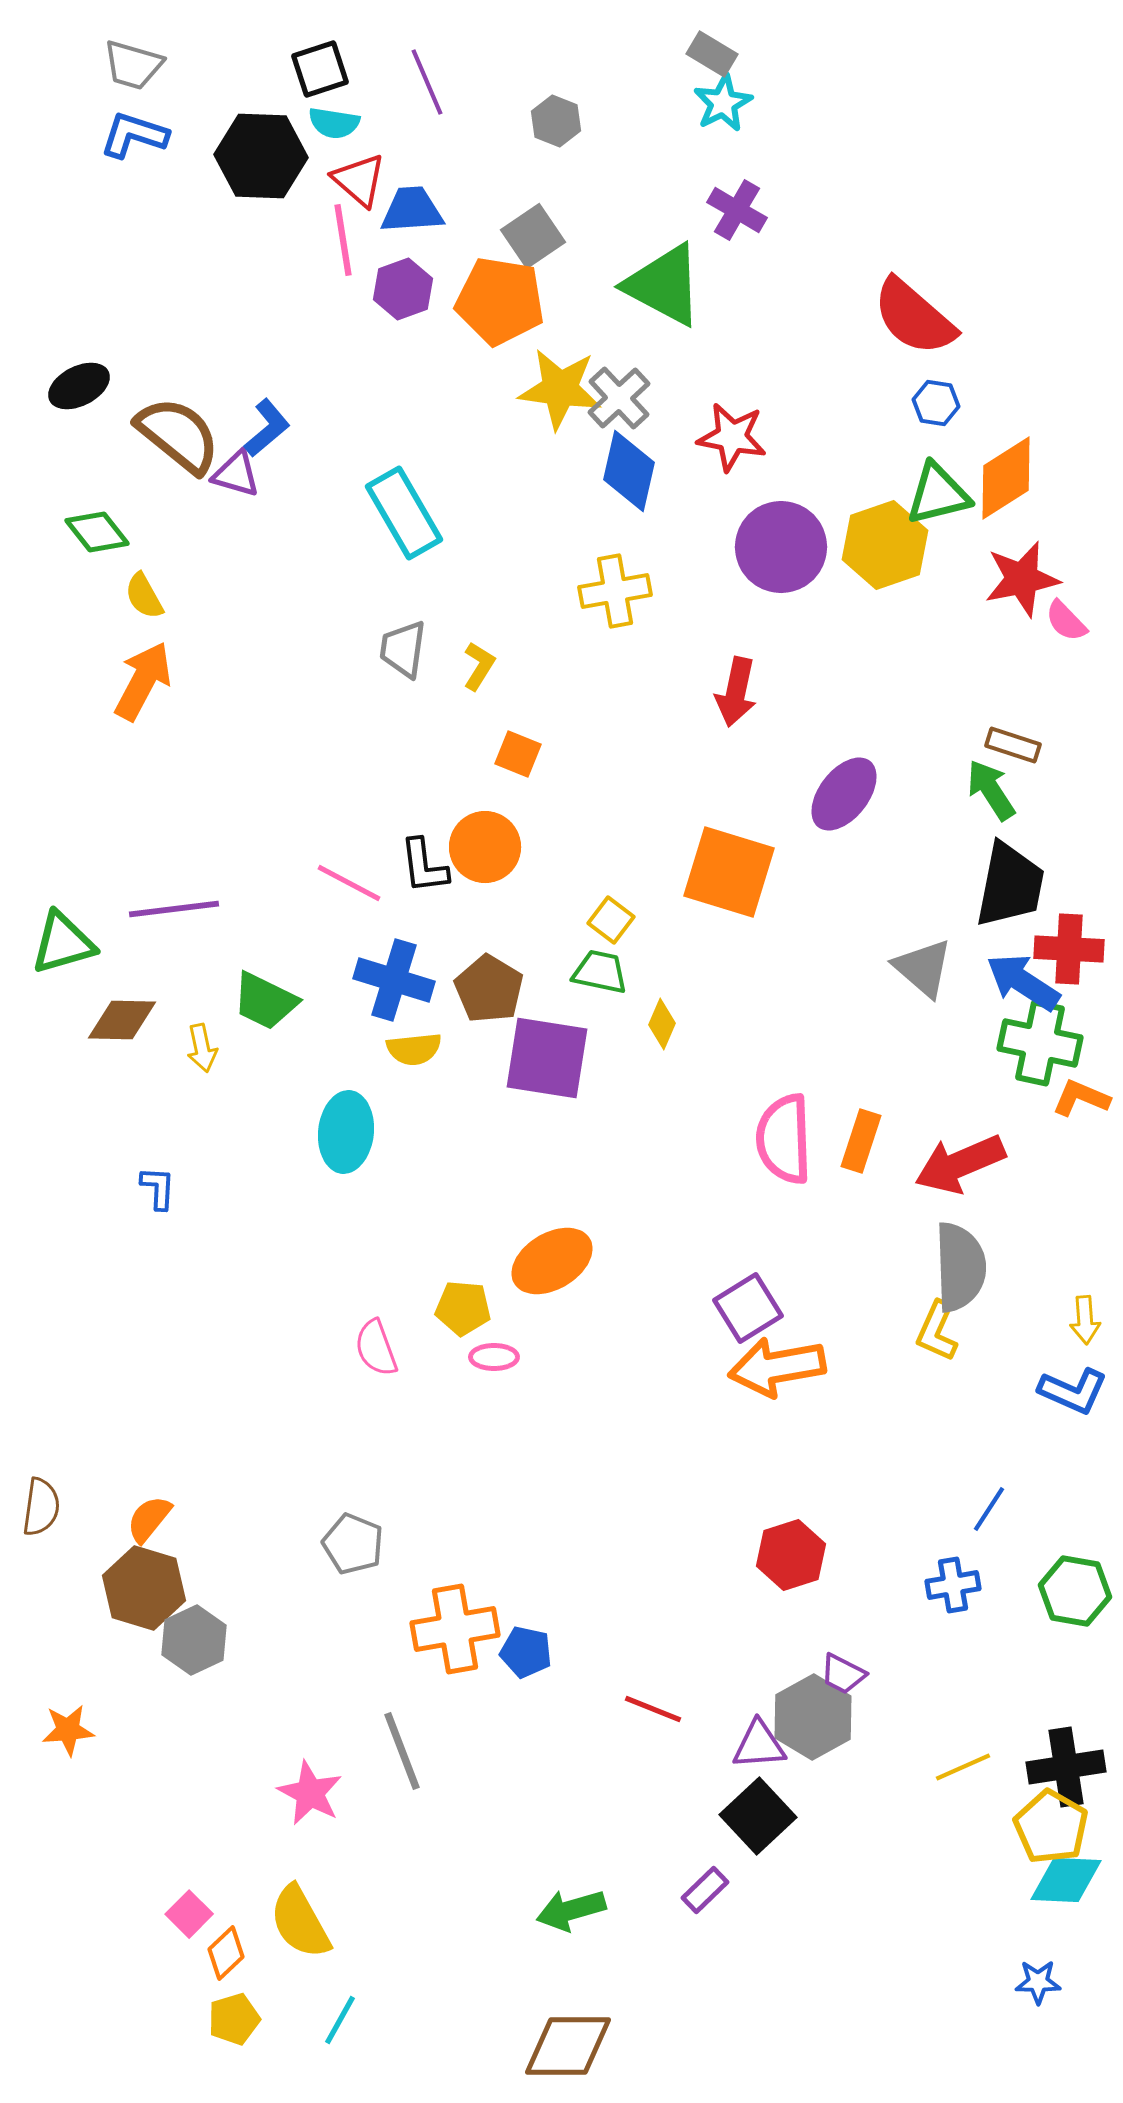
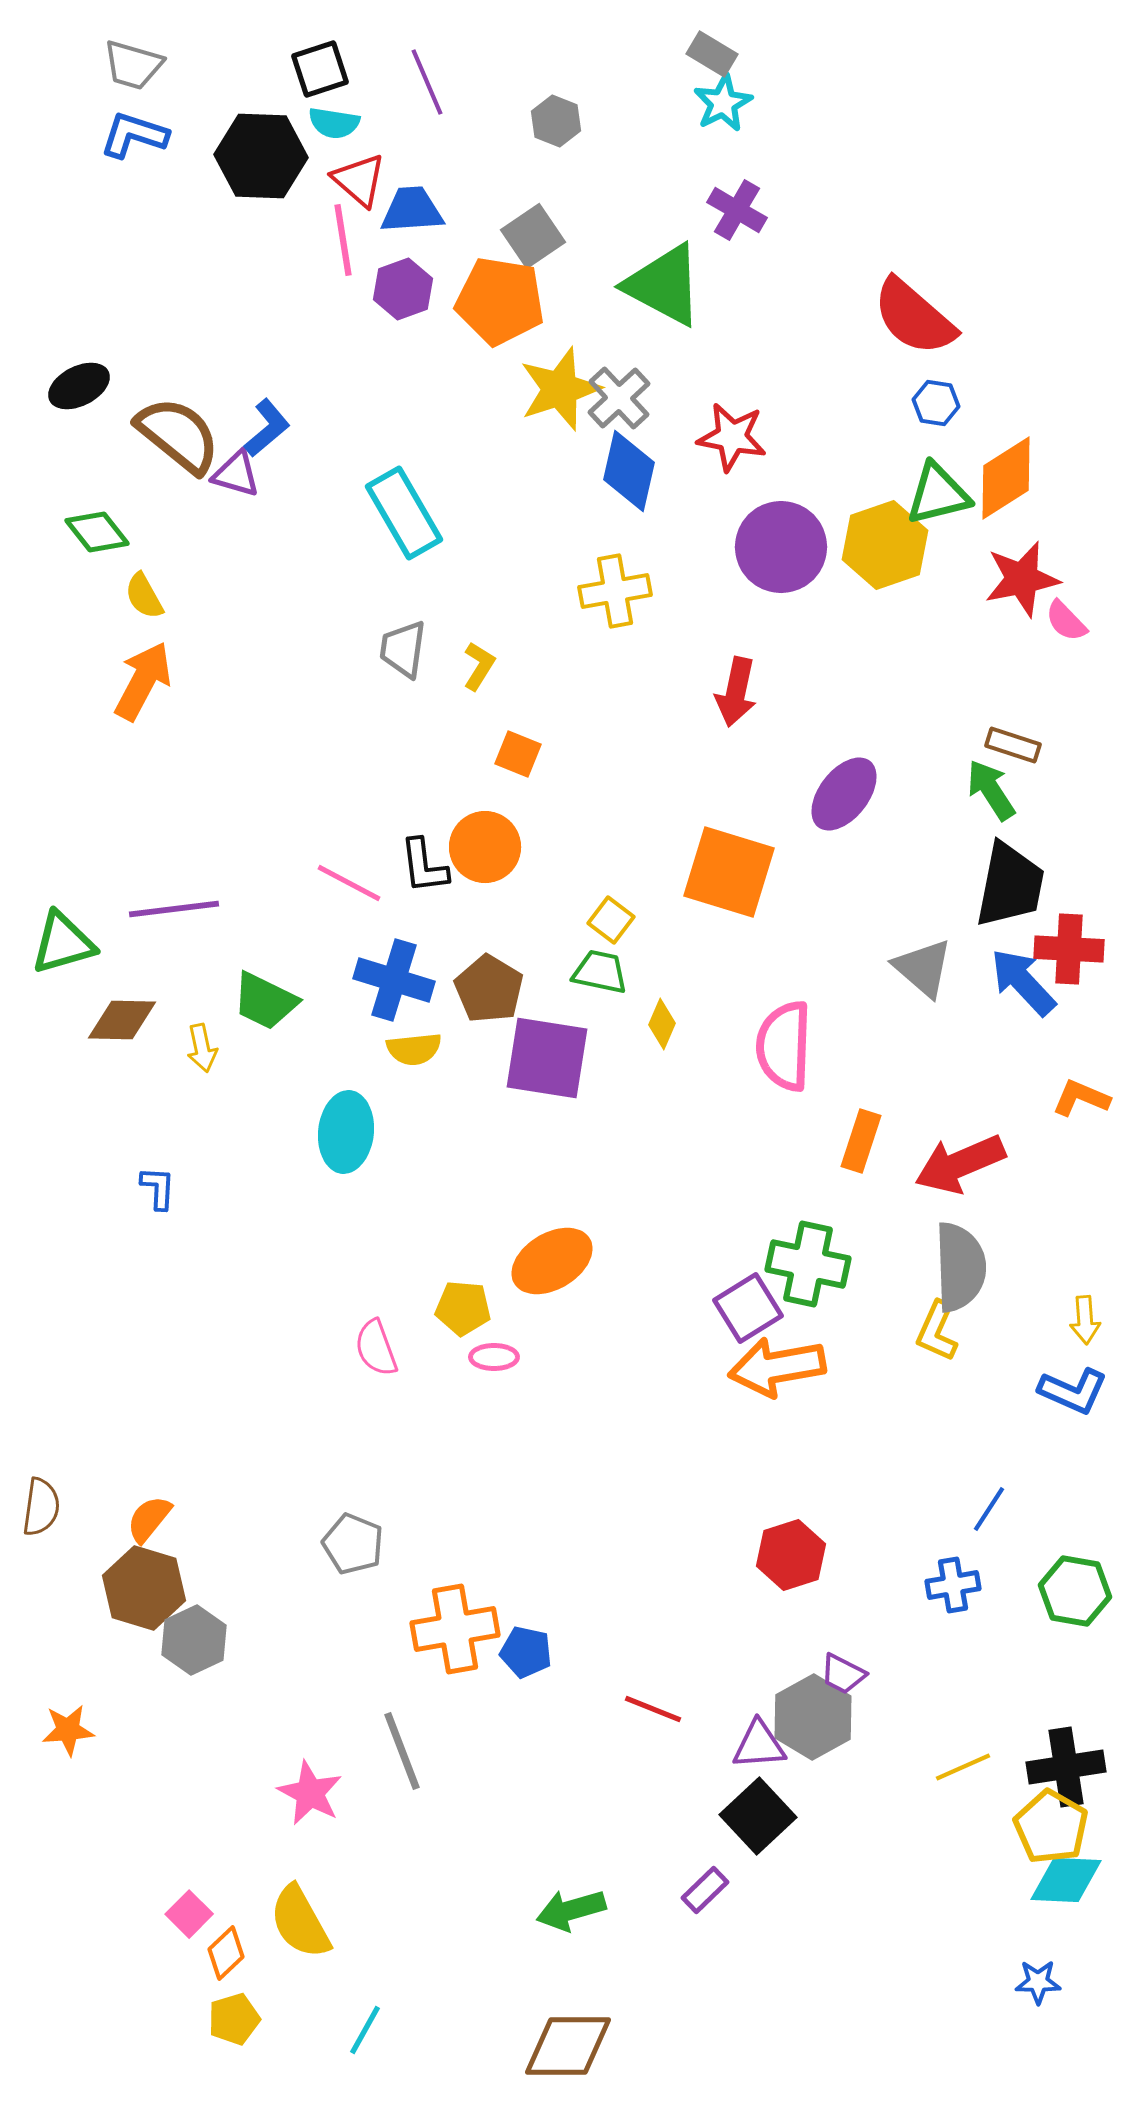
yellow star at (560, 389): rotated 26 degrees counterclockwise
blue arrow at (1023, 982): rotated 14 degrees clockwise
green cross at (1040, 1043): moved 232 px left, 221 px down
pink semicircle at (784, 1139): moved 93 px up; rotated 4 degrees clockwise
cyan line at (340, 2020): moved 25 px right, 10 px down
